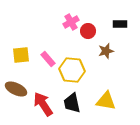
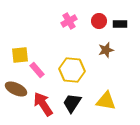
pink cross: moved 2 px left, 1 px up
red circle: moved 11 px right, 10 px up
brown star: moved 1 px up
yellow square: moved 1 px left
pink rectangle: moved 11 px left, 11 px down
black trapezoid: rotated 45 degrees clockwise
